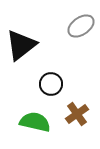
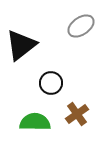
black circle: moved 1 px up
green semicircle: rotated 12 degrees counterclockwise
